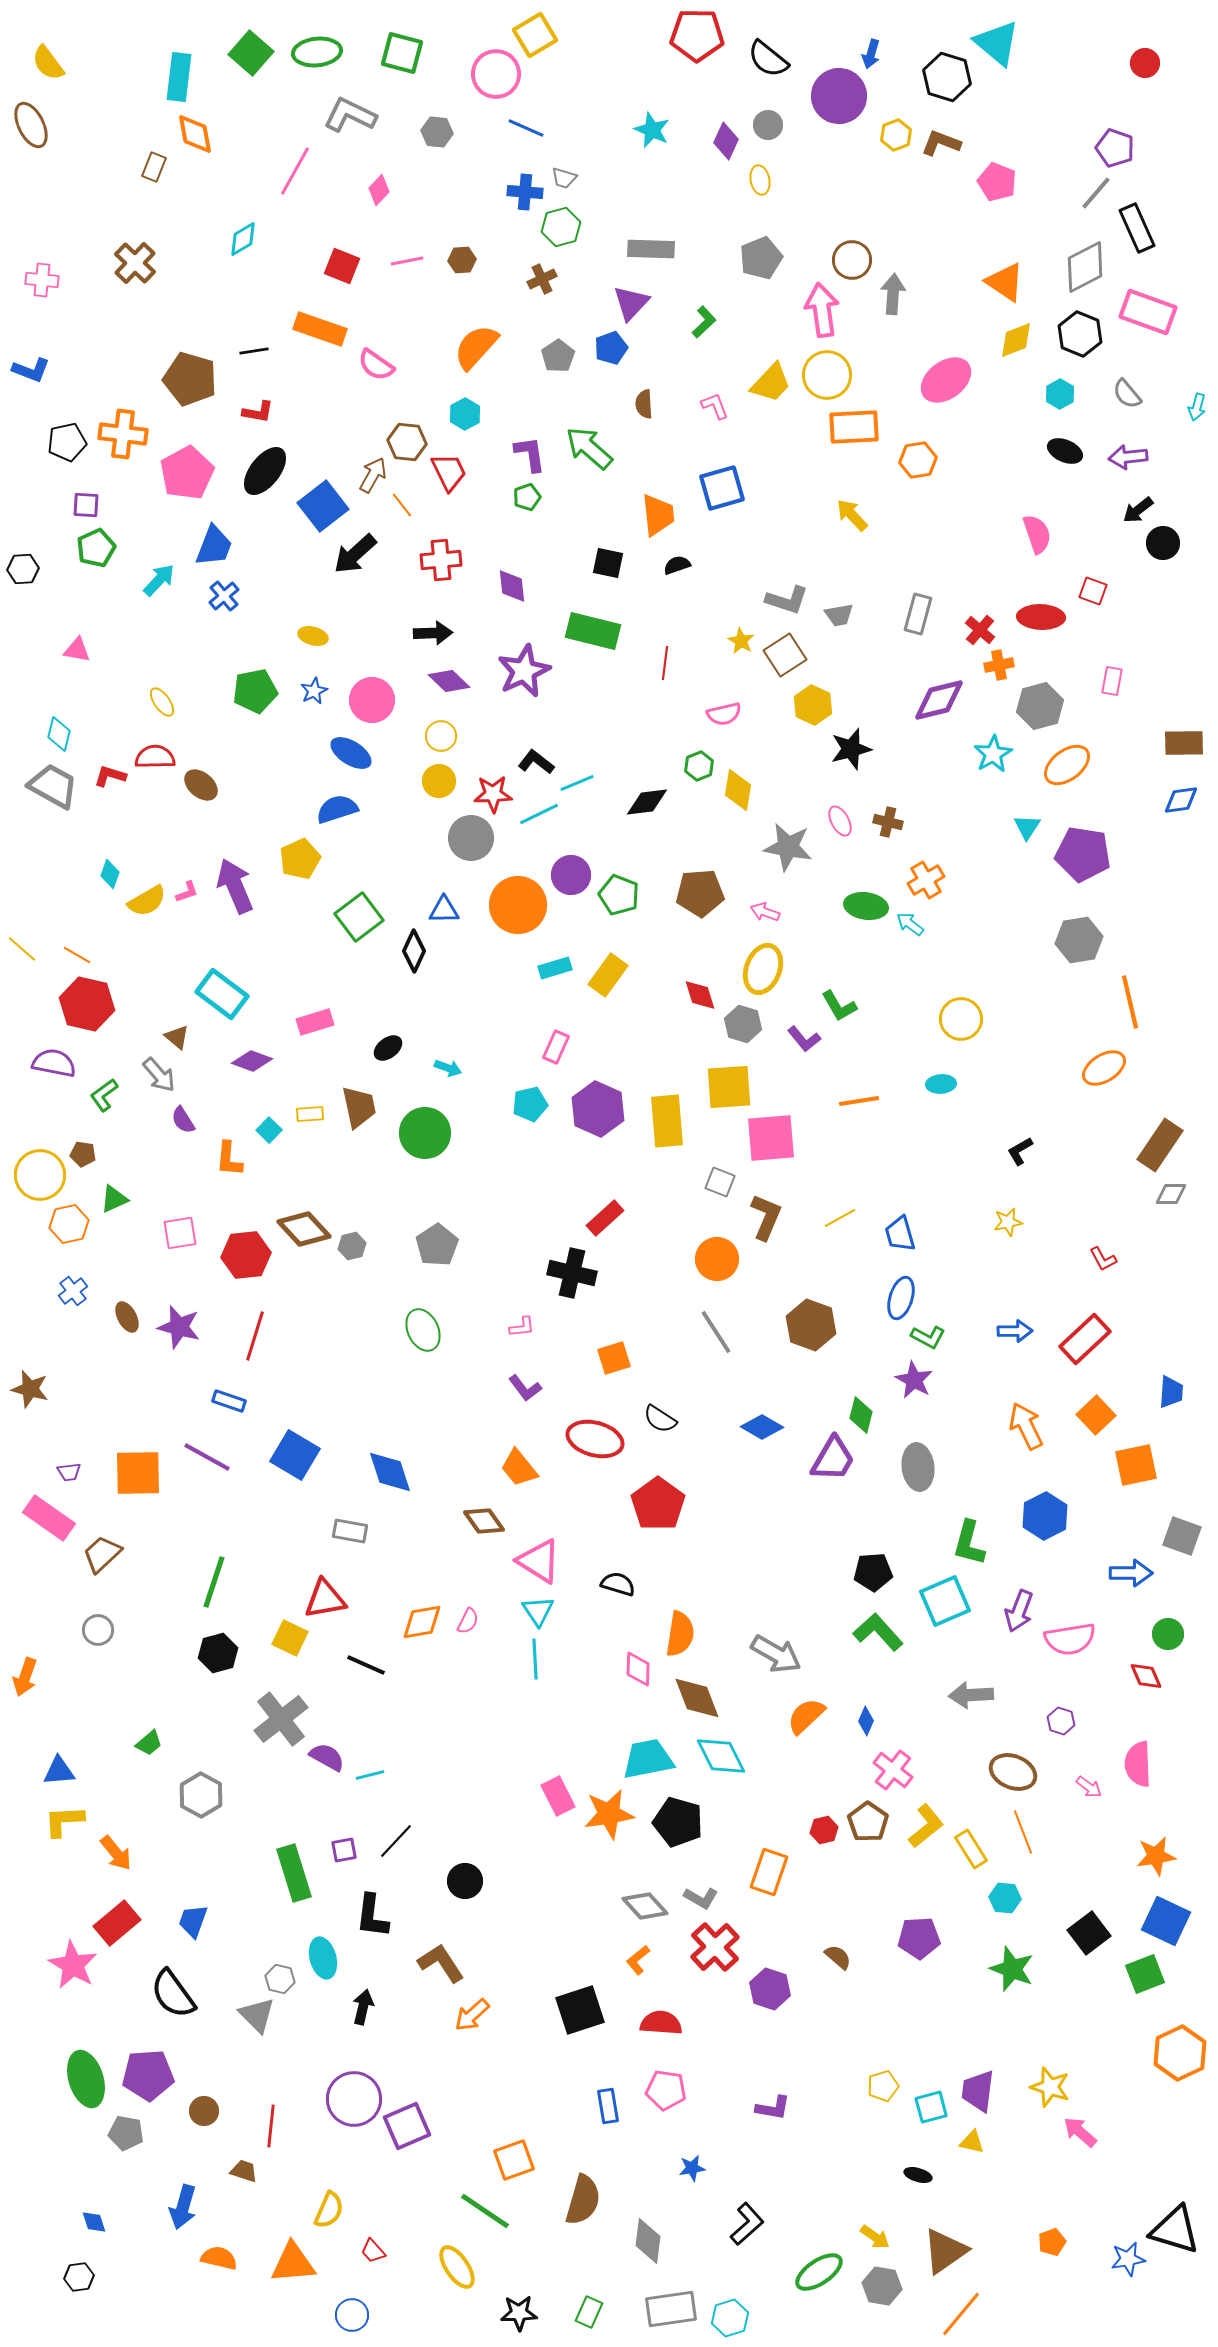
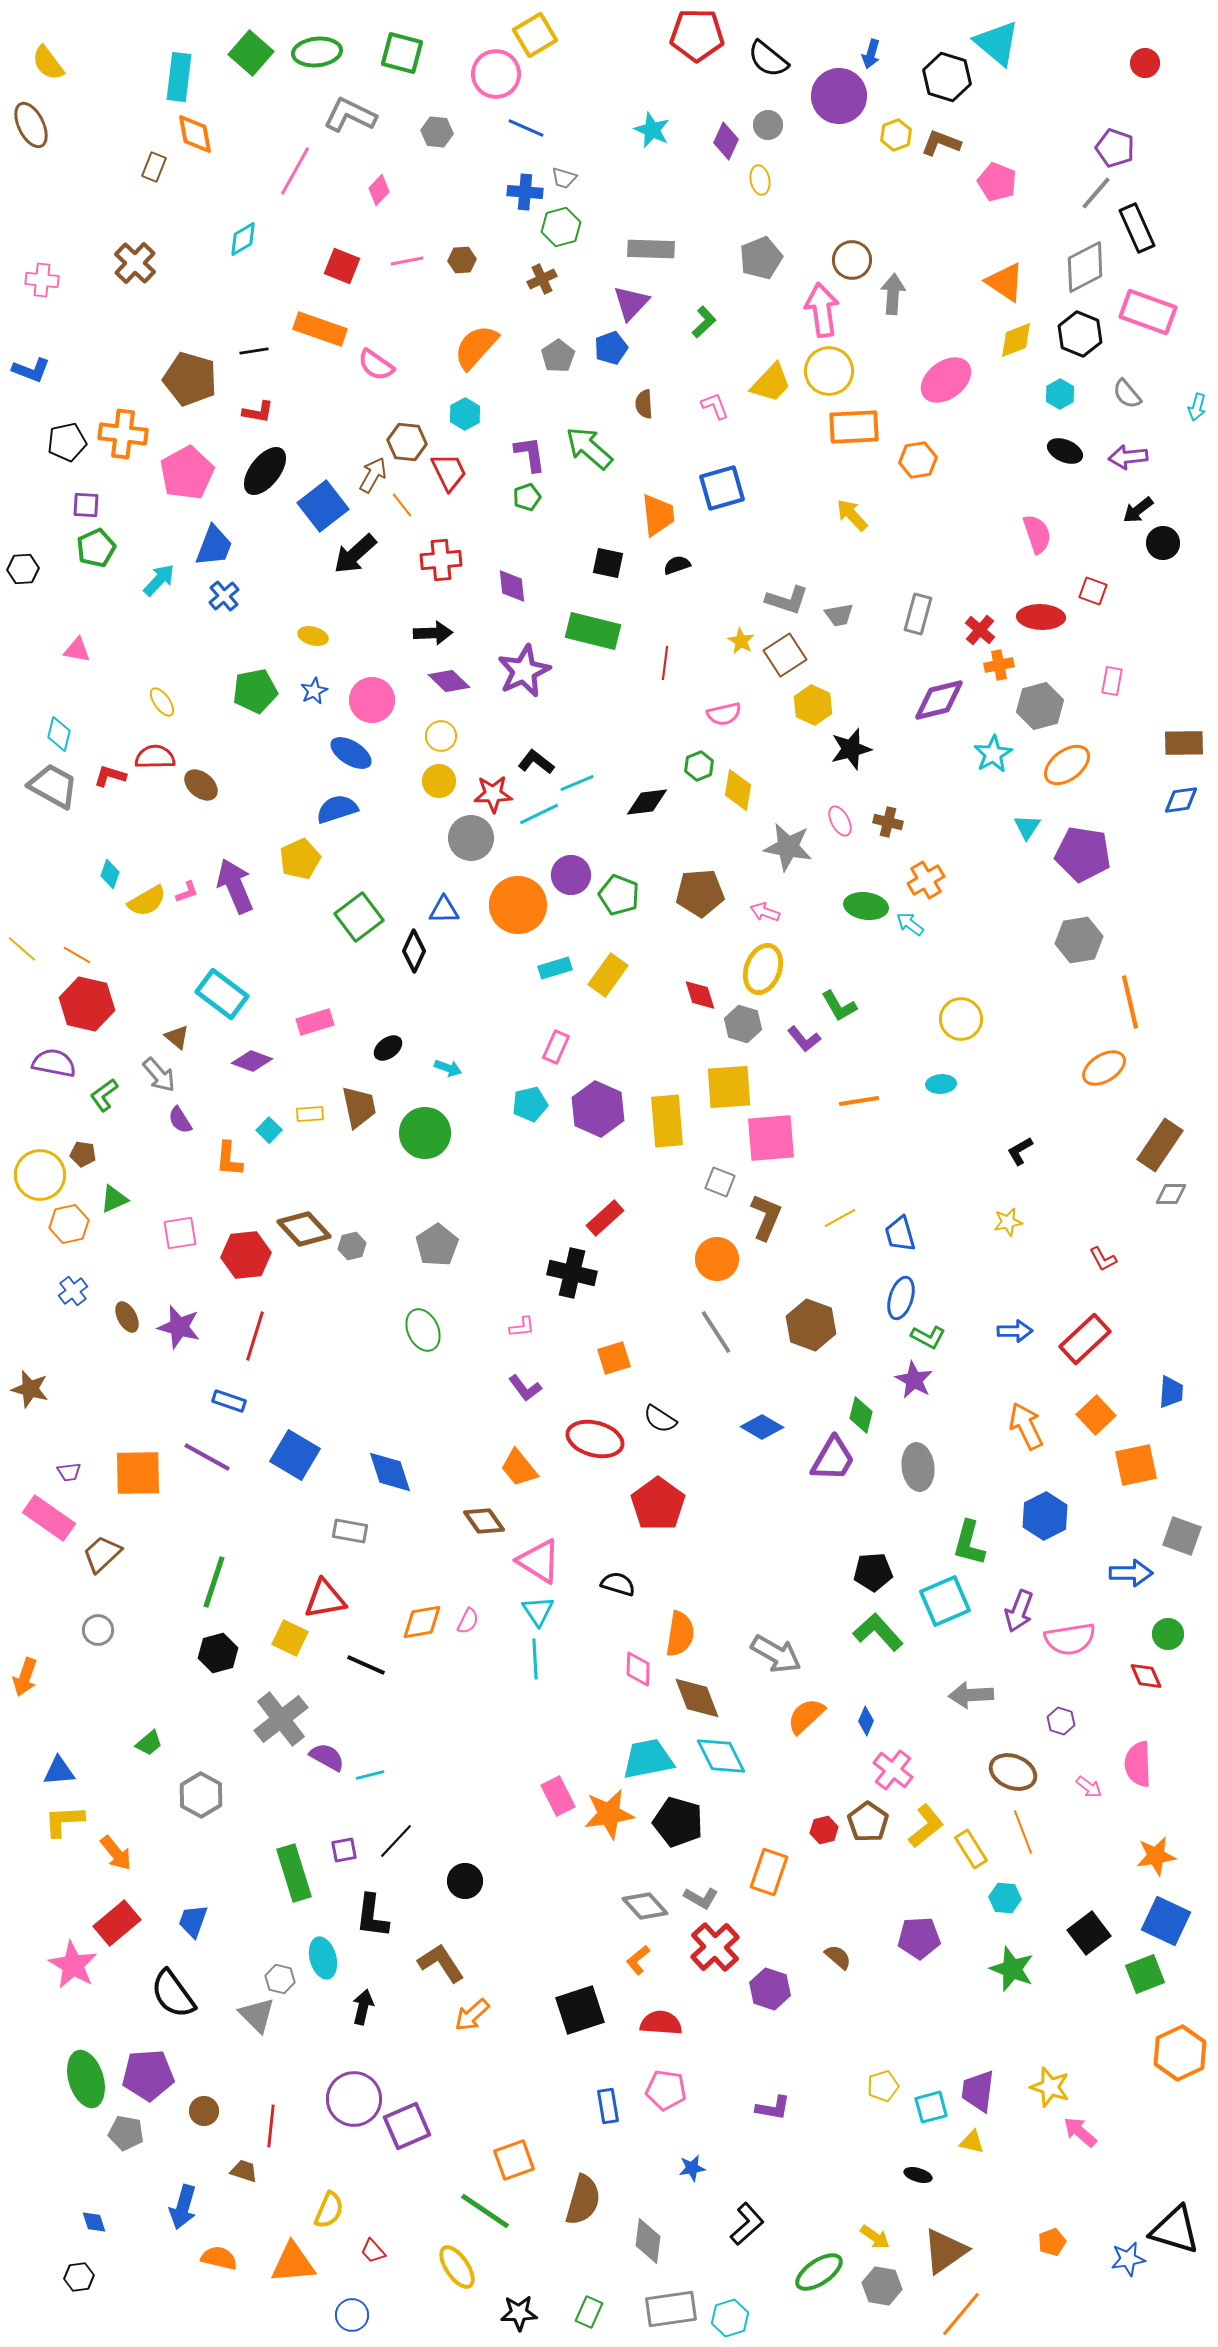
yellow circle at (827, 375): moved 2 px right, 4 px up
purple semicircle at (183, 1120): moved 3 px left
